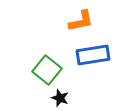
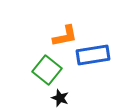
orange L-shape: moved 16 px left, 15 px down
